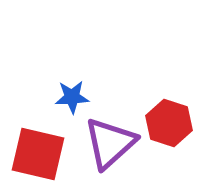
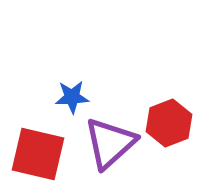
red hexagon: rotated 21 degrees clockwise
